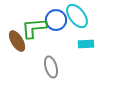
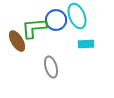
cyan ellipse: rotated 15 degrees clockwise
